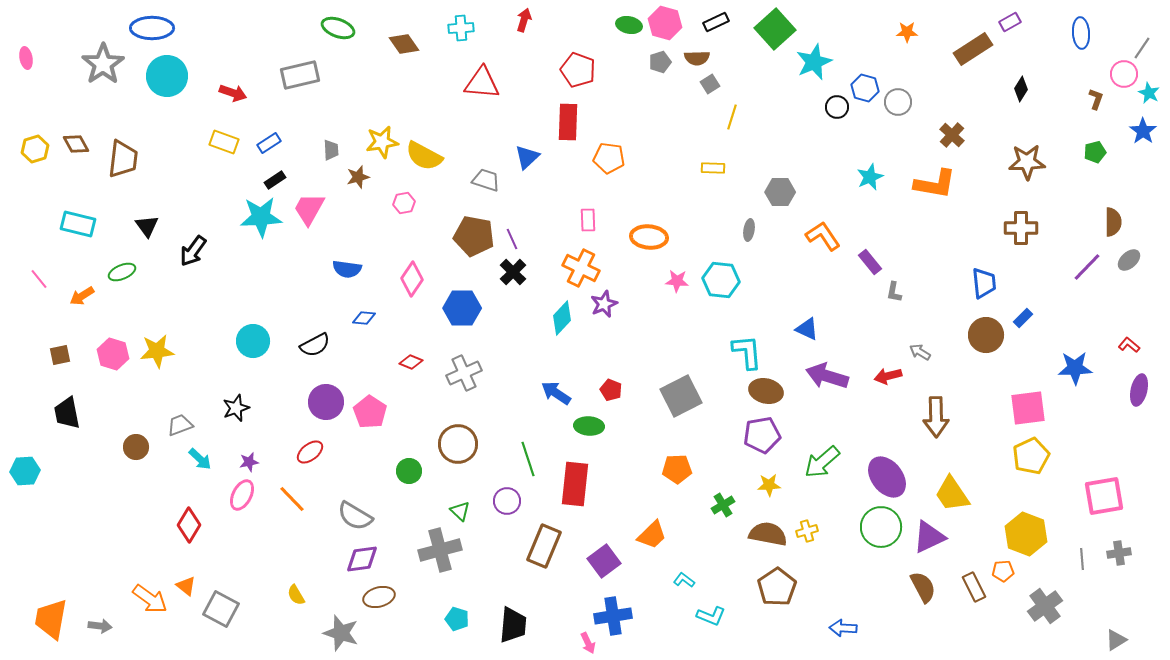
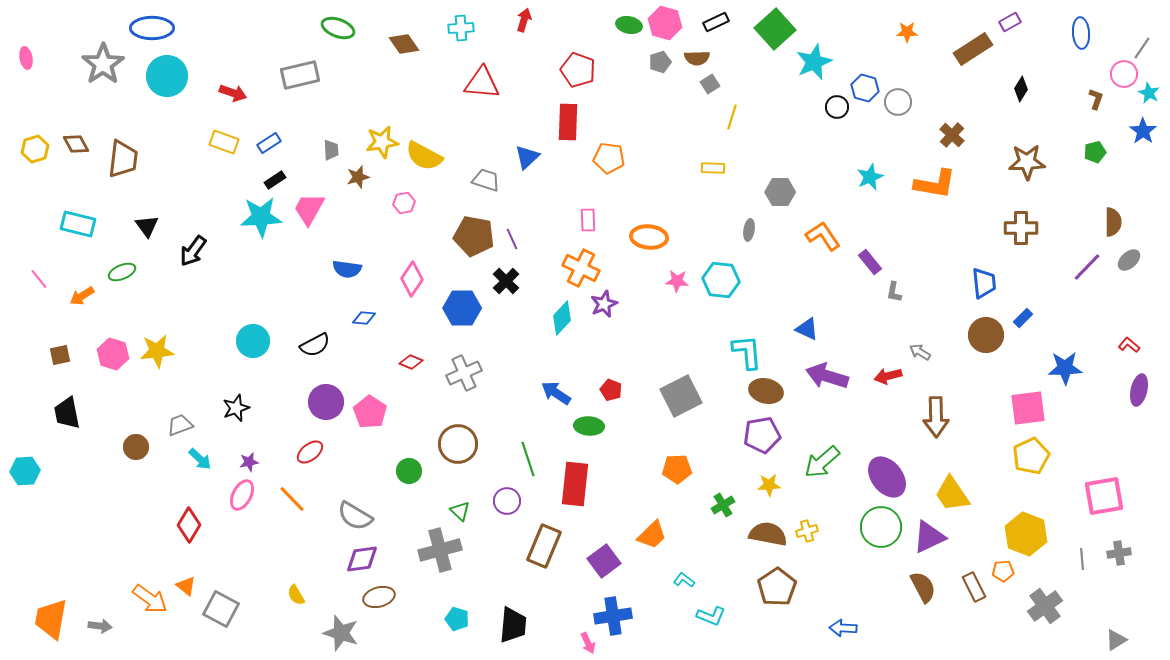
black cross at (513, 272): moved 7 px left, 9 px down
blue star at (1075, 368): moved 10 px left
